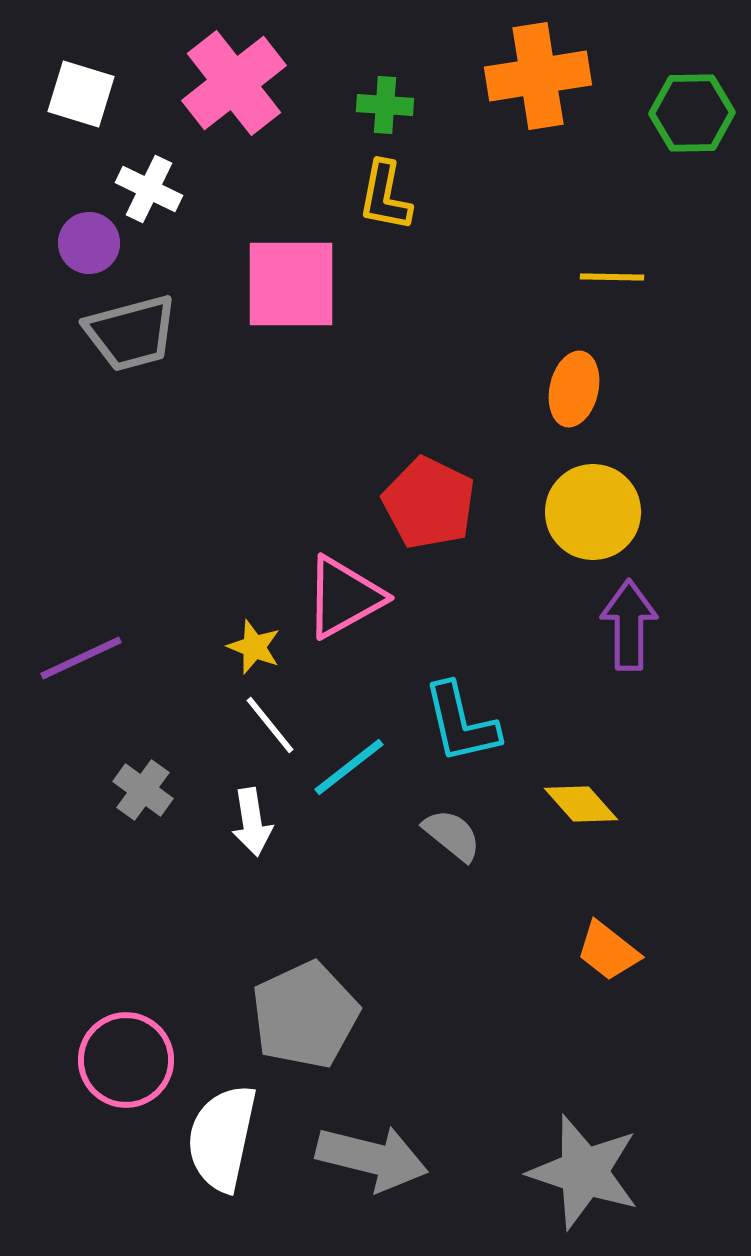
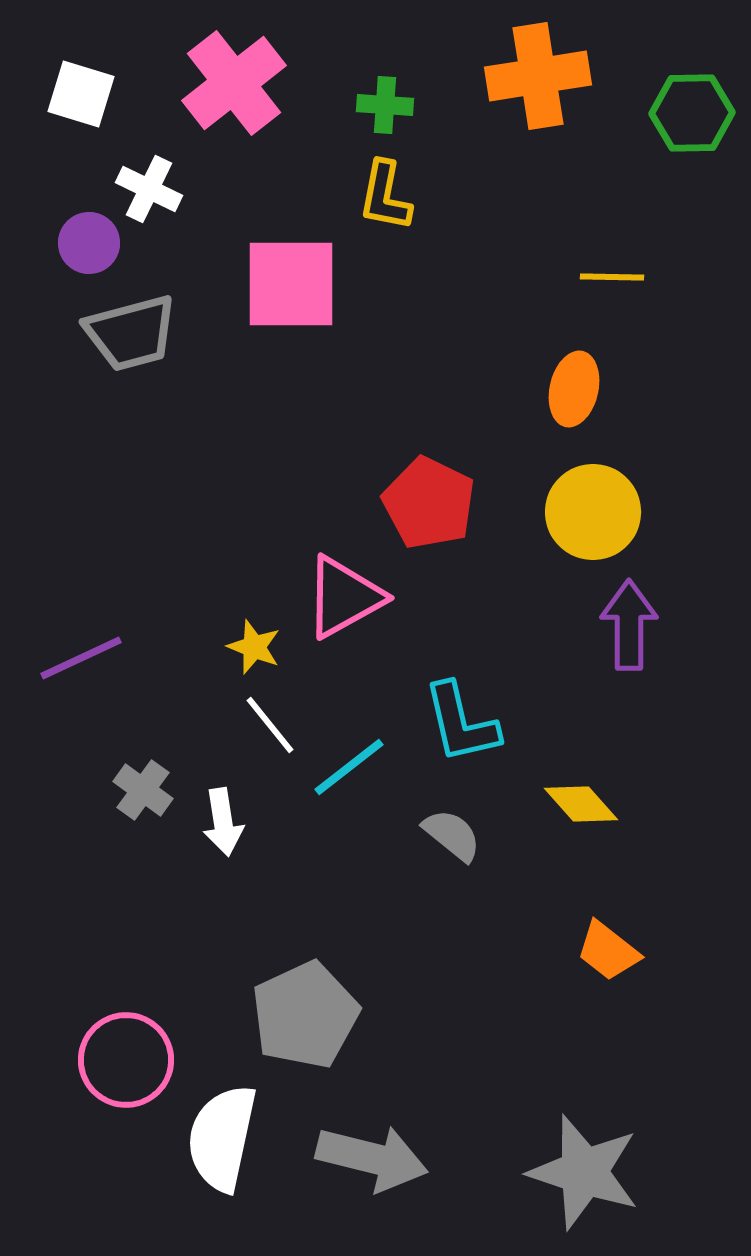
white arrow: moved 29 px left
